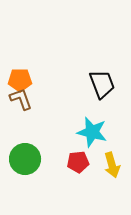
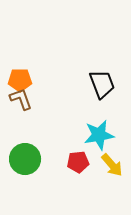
cyan star: moved 7 px right, 3 px down; rotated 24 degrees counterclockwise
yellow arrow: rotated 25 degrees counterclockwise
